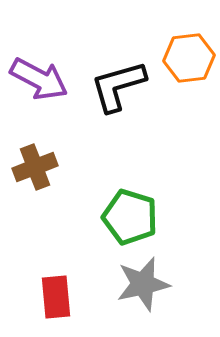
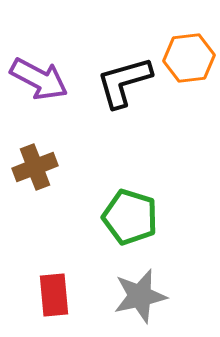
black L-shape: moved 6 px right, 4 px up
gray star: moved 3 px left, 12 px down
red rectangle: moved 2 px left, 2 px up
